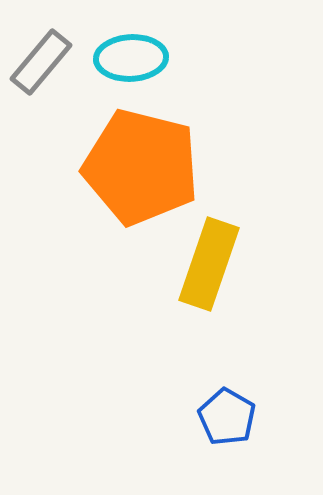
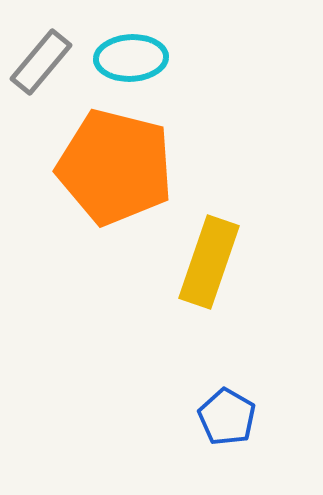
orange pentagon: moved 26 px left
yellow rectangle: moved 2 px up
